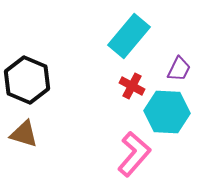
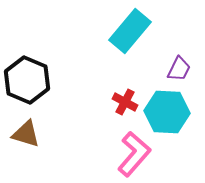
cyan rectangle: moved 1 px right, 5 px up
red cross: moved 7 px left, 16 px down
brown triangle: moved 2 px right
